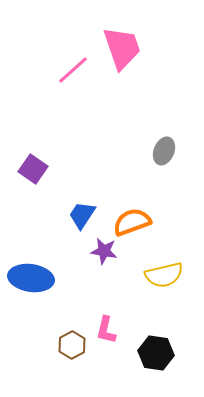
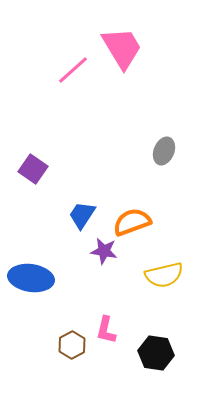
pink trapezoid: rotated 12 degrees counterclockwise
